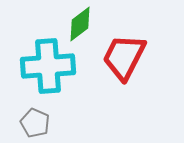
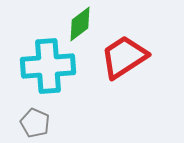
red trapezoid: rotated 30 degrees clockwise
